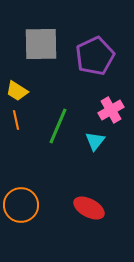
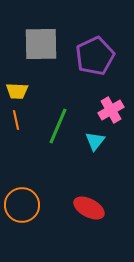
yellow trapezoid: rotated 30 degrees counterclockwise
orange circle: moved 1 px right
